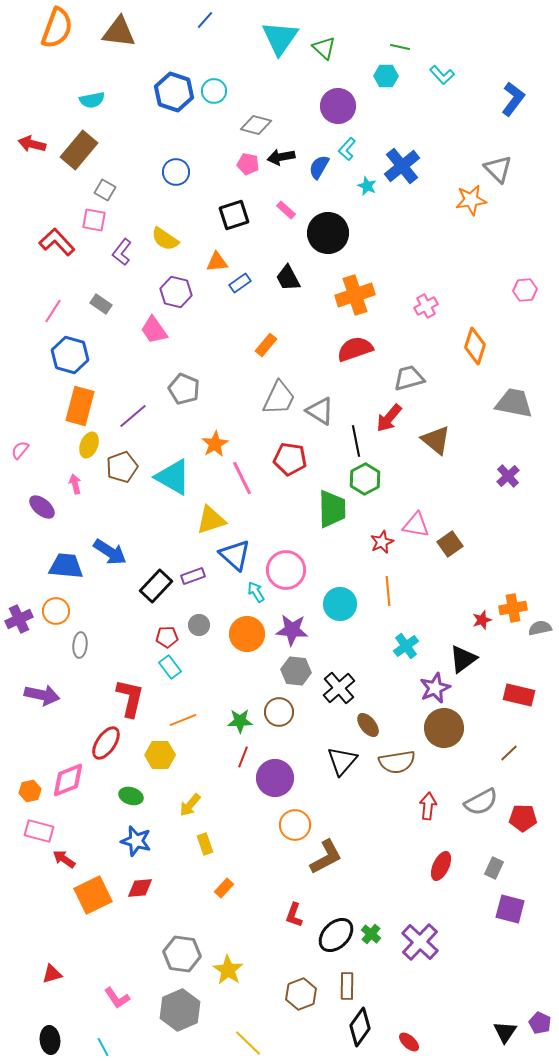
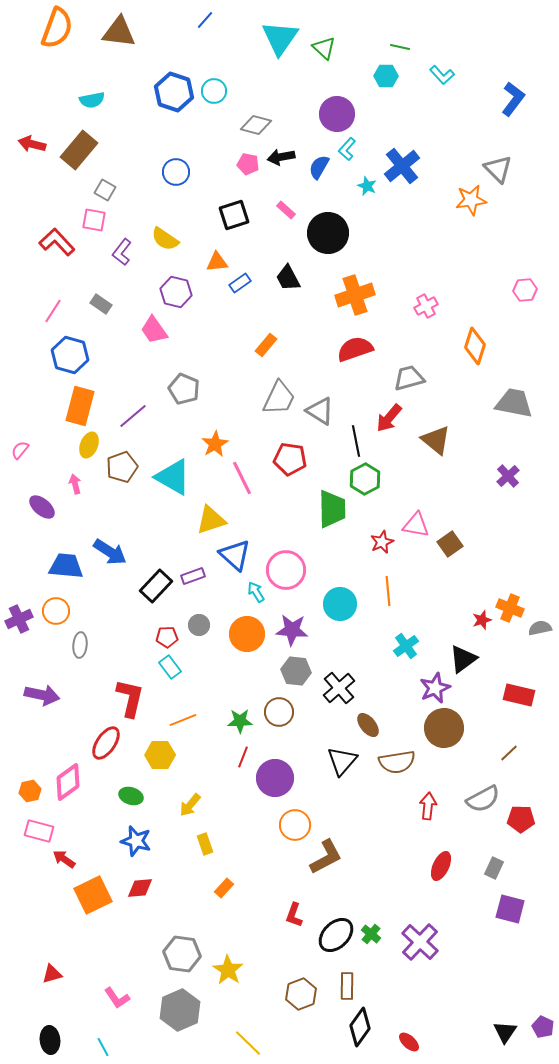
purple circle at (338, 106): moved 1 px left, 8 px down
orange cross at (513, 608): moved 3 px left; rotated 32 degrees clockwise
pink diamond at (68, 780): moved 2 px down; rotated 15 degrees counterclockwise
gray semicircle at (481, 802): moved 2 px right, 3 px up
red pentagon at (523, 818): moved 2 px left, 1 px down
purple pentagon at (540, 1023): moved 3 px right, 4 px down
